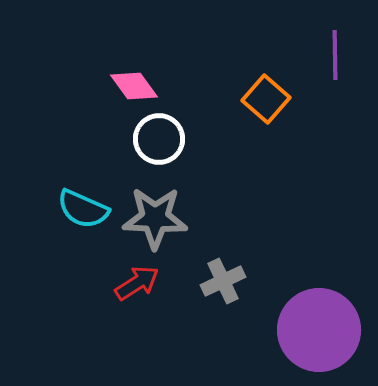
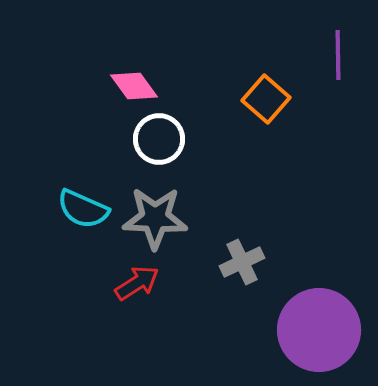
purple line: moved 3 px right
gray cross: moved 19 px right, 19 px up
